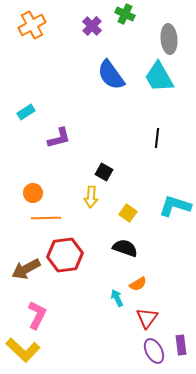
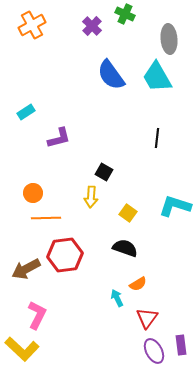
cyan trapezoid: moved 2 px left
yellow L-shape: moved 1 px left, 1 px up
